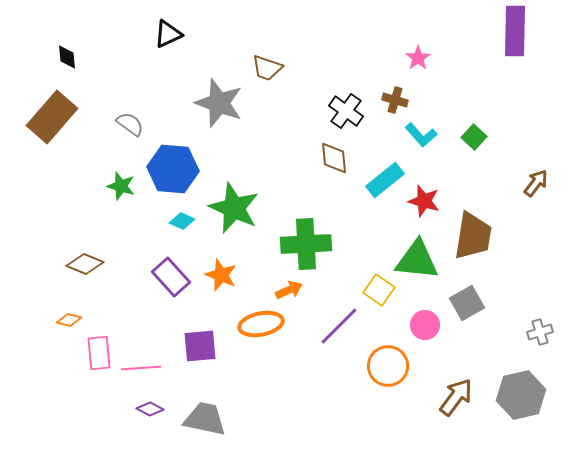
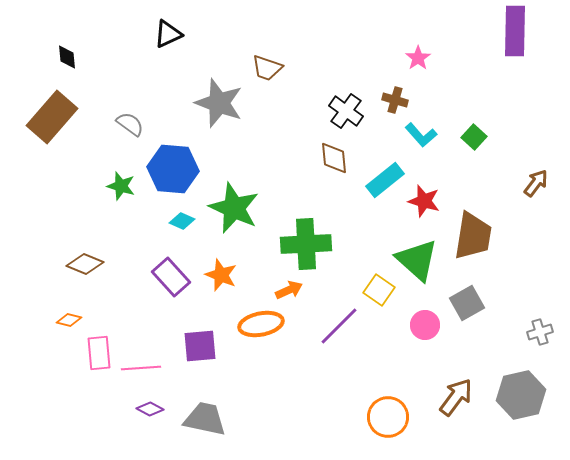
green triangle at (417, 260): rotated 36 degrees clockwise
orange circle at (388, 366): moved 51 px down
